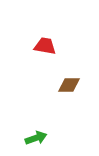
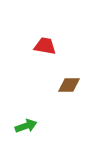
green arrow: moved 10 px left, 12 px up
